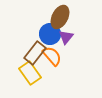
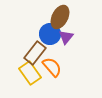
orange semicircle: moved 11 px down
